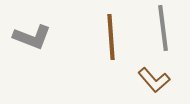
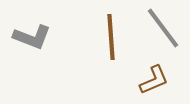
gray line: rotated 30 degrees counterclockwise
brown L-shape: rotated 72 degrees counterclockwise
